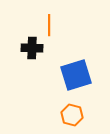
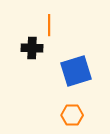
blue square: moved 4 px up
orange hexagon: rotated 15 degrees counterclockwise
